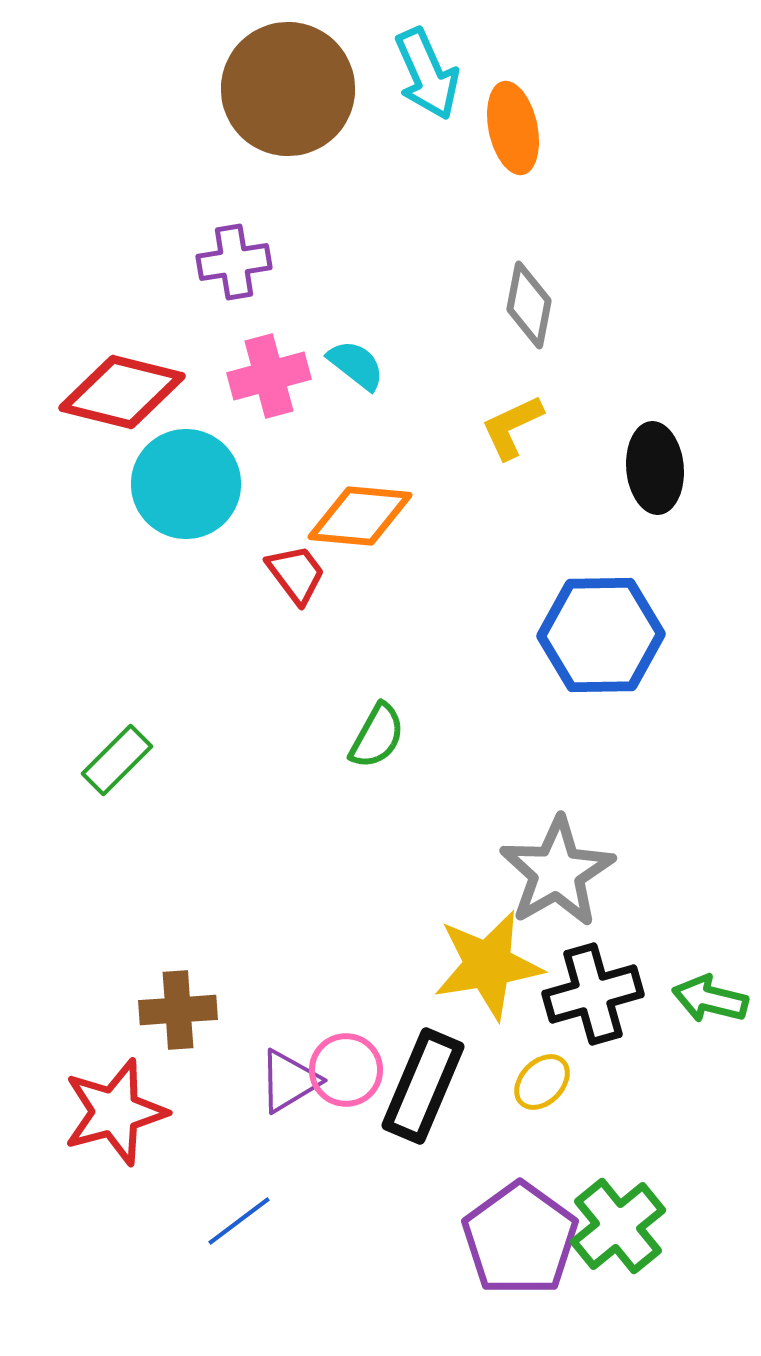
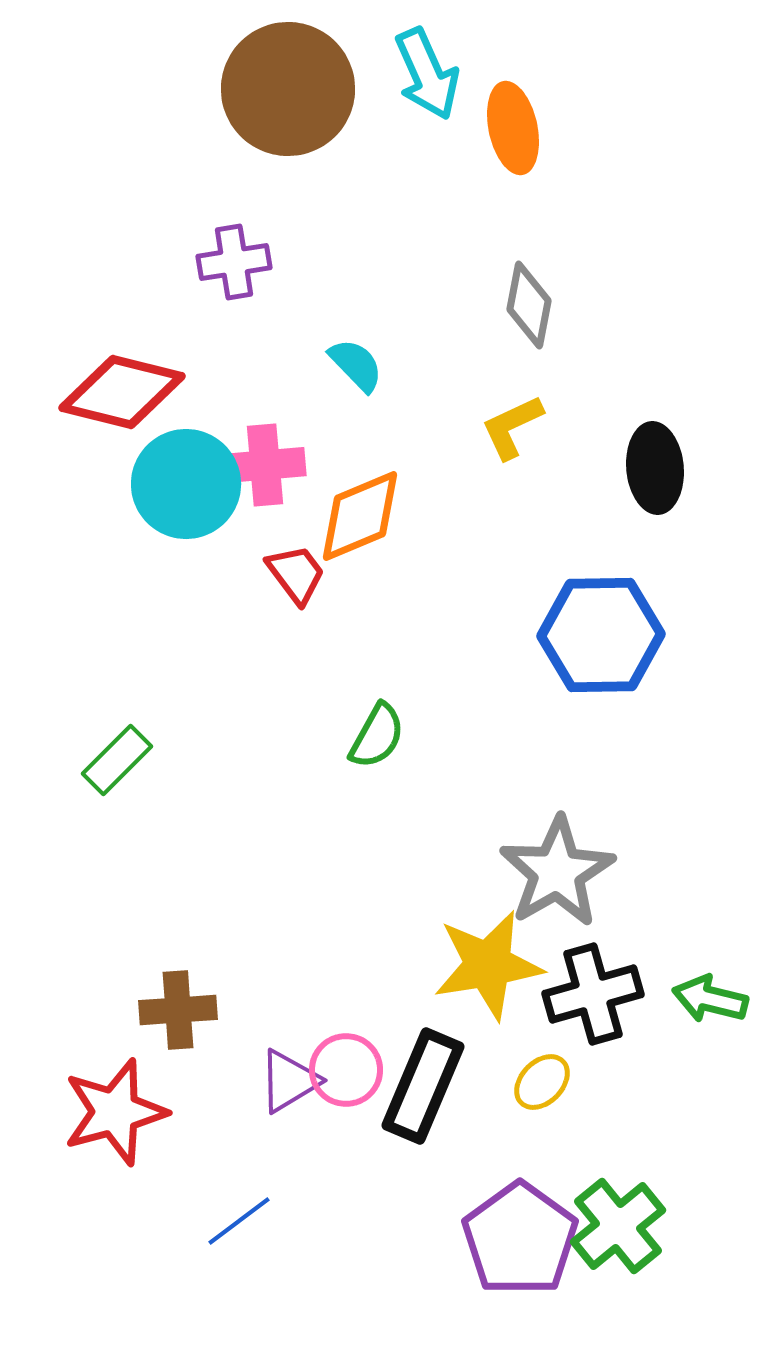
cyan semicircle: rotated 8 degrees clockwise
pink cross: moved 4 px left, 89 px down; rotated 10 degrees clockwise
orange diamond: rotated 28 degrees counterclockwise
